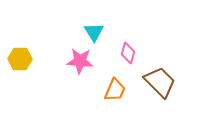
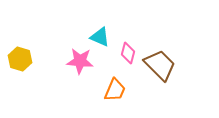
cyan triangle: moved 6 px right, 5 px down; rotated 35 degrees counterclockwise
yellow hexagon: rotated 15 degrees clockwise
brown trapezoid: moved 17 px up
